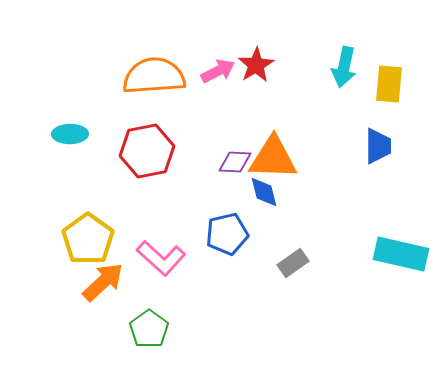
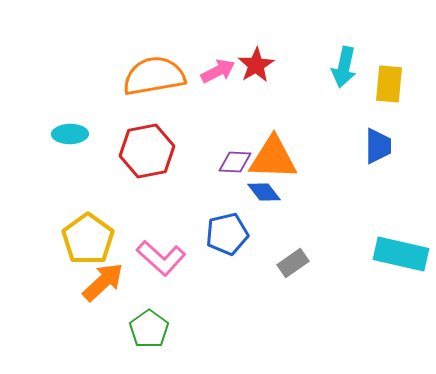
orange semicircle: rotated 6 degrees counterclockwise
blue diamond: rotated 24 degrees counterclockwise
